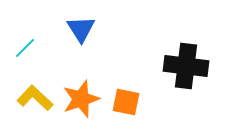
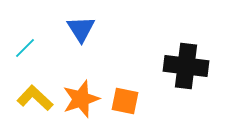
orange square: moved 1 px left, 1 px up
